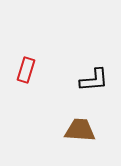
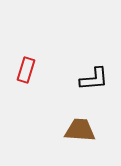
black L-shape: moved 1 px up
